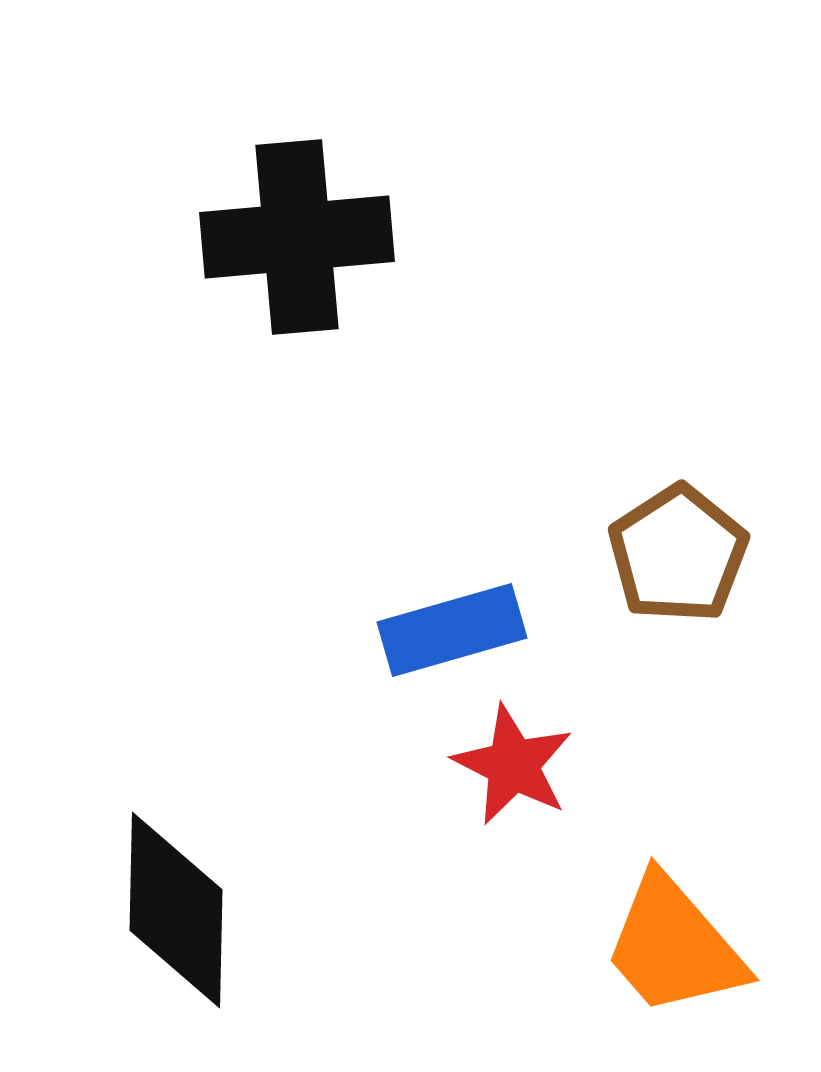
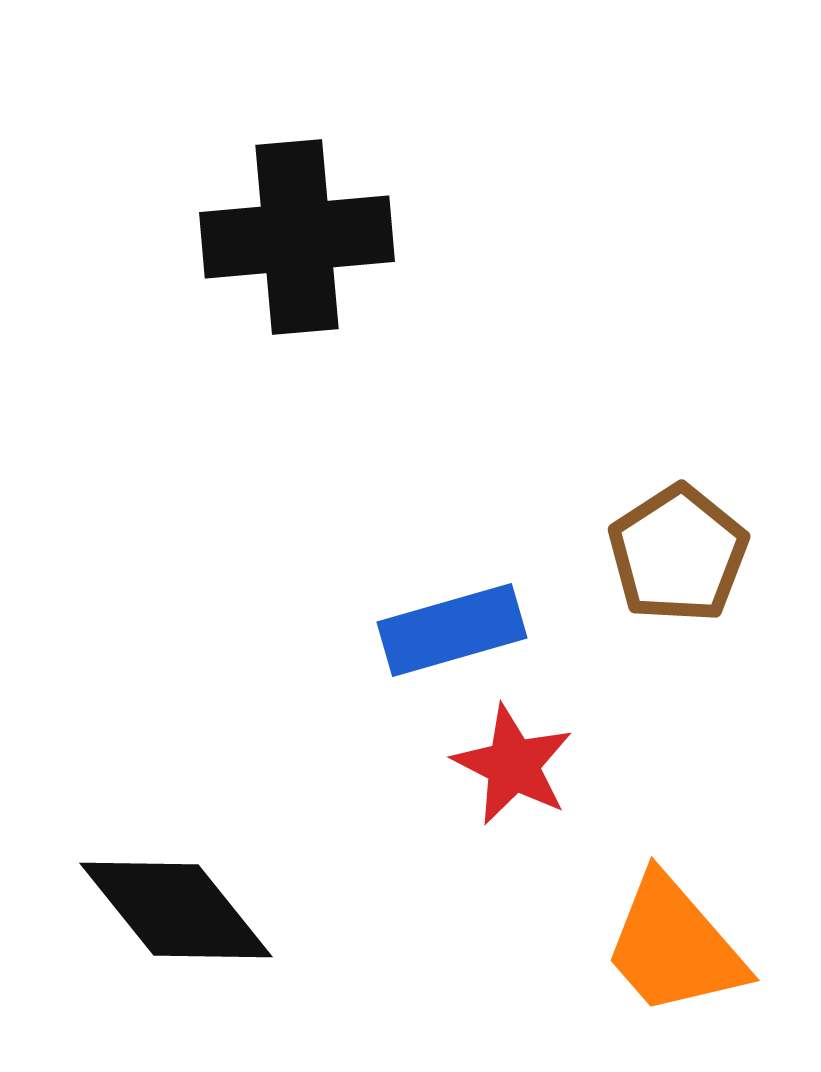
black diamond: rotated 40 degrees counterclockwise
